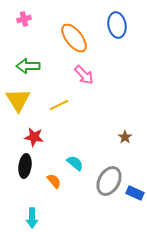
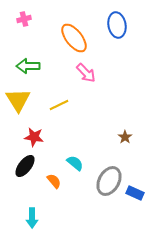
pink arrow: moved 2 px right, 2 px up
black ellipse: rotated 30 degrees clockwise
